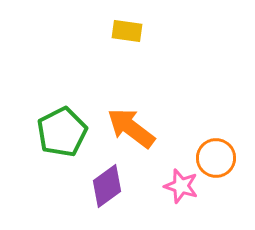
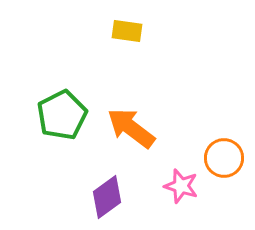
green pentagon: moved 17 px up
orange circle: moved 8 px right
purple diamond: moved 11 px down
